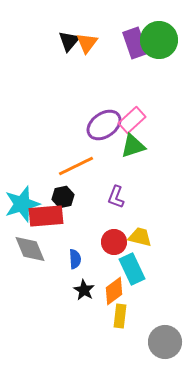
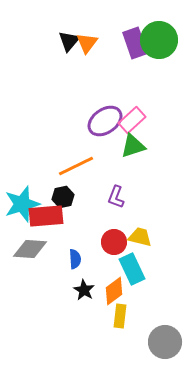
purple ellipse: moved 1 px right, 4 px up
gray diamond: rotated 64 degrees counterclockwise
